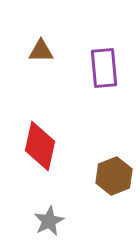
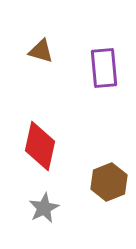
brown triangle: rotated 16 degrees clockwise
brown hexagon: moved 5 px left, 6 px down
gray star: moved 5 px left, 13 px up
